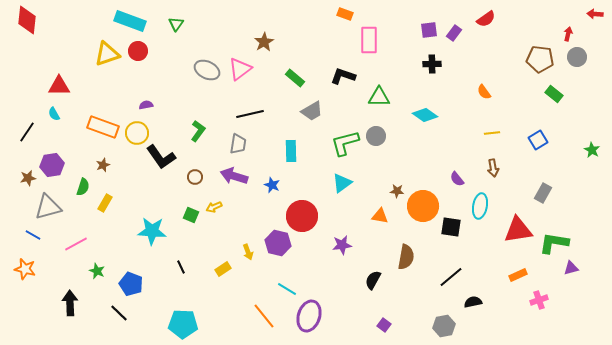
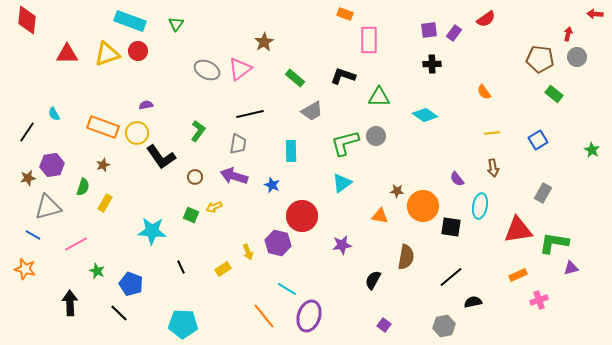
red triangle at (59, 86): moved 8 px right, 32 px up
